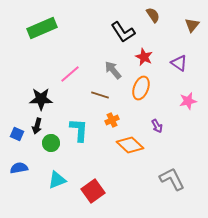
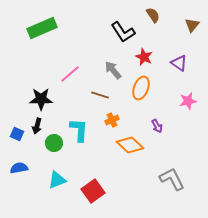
green circle: moved 3 px right
